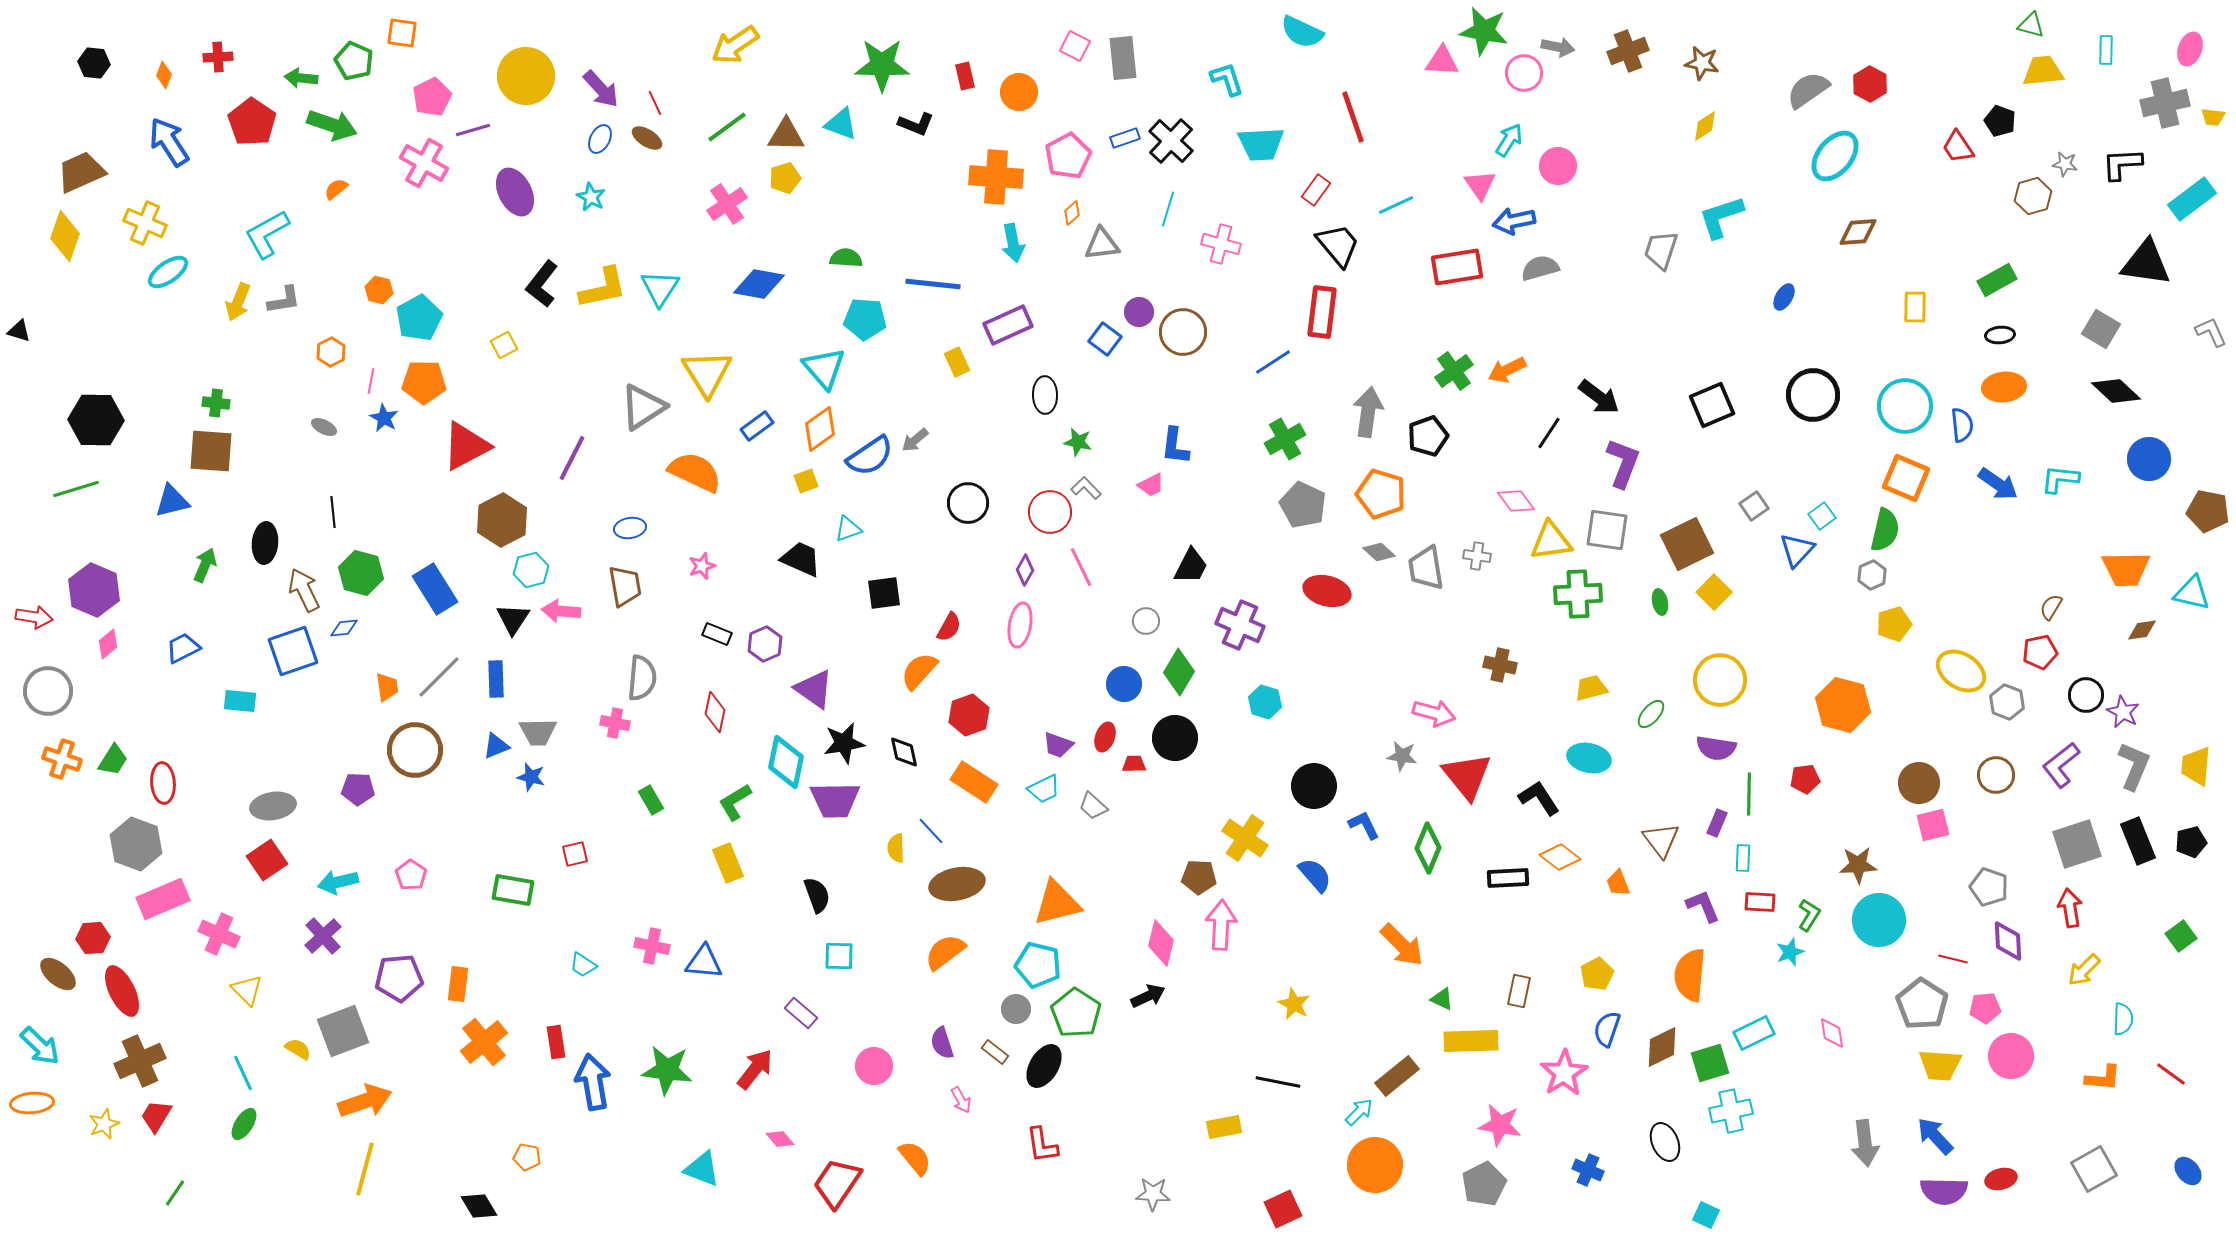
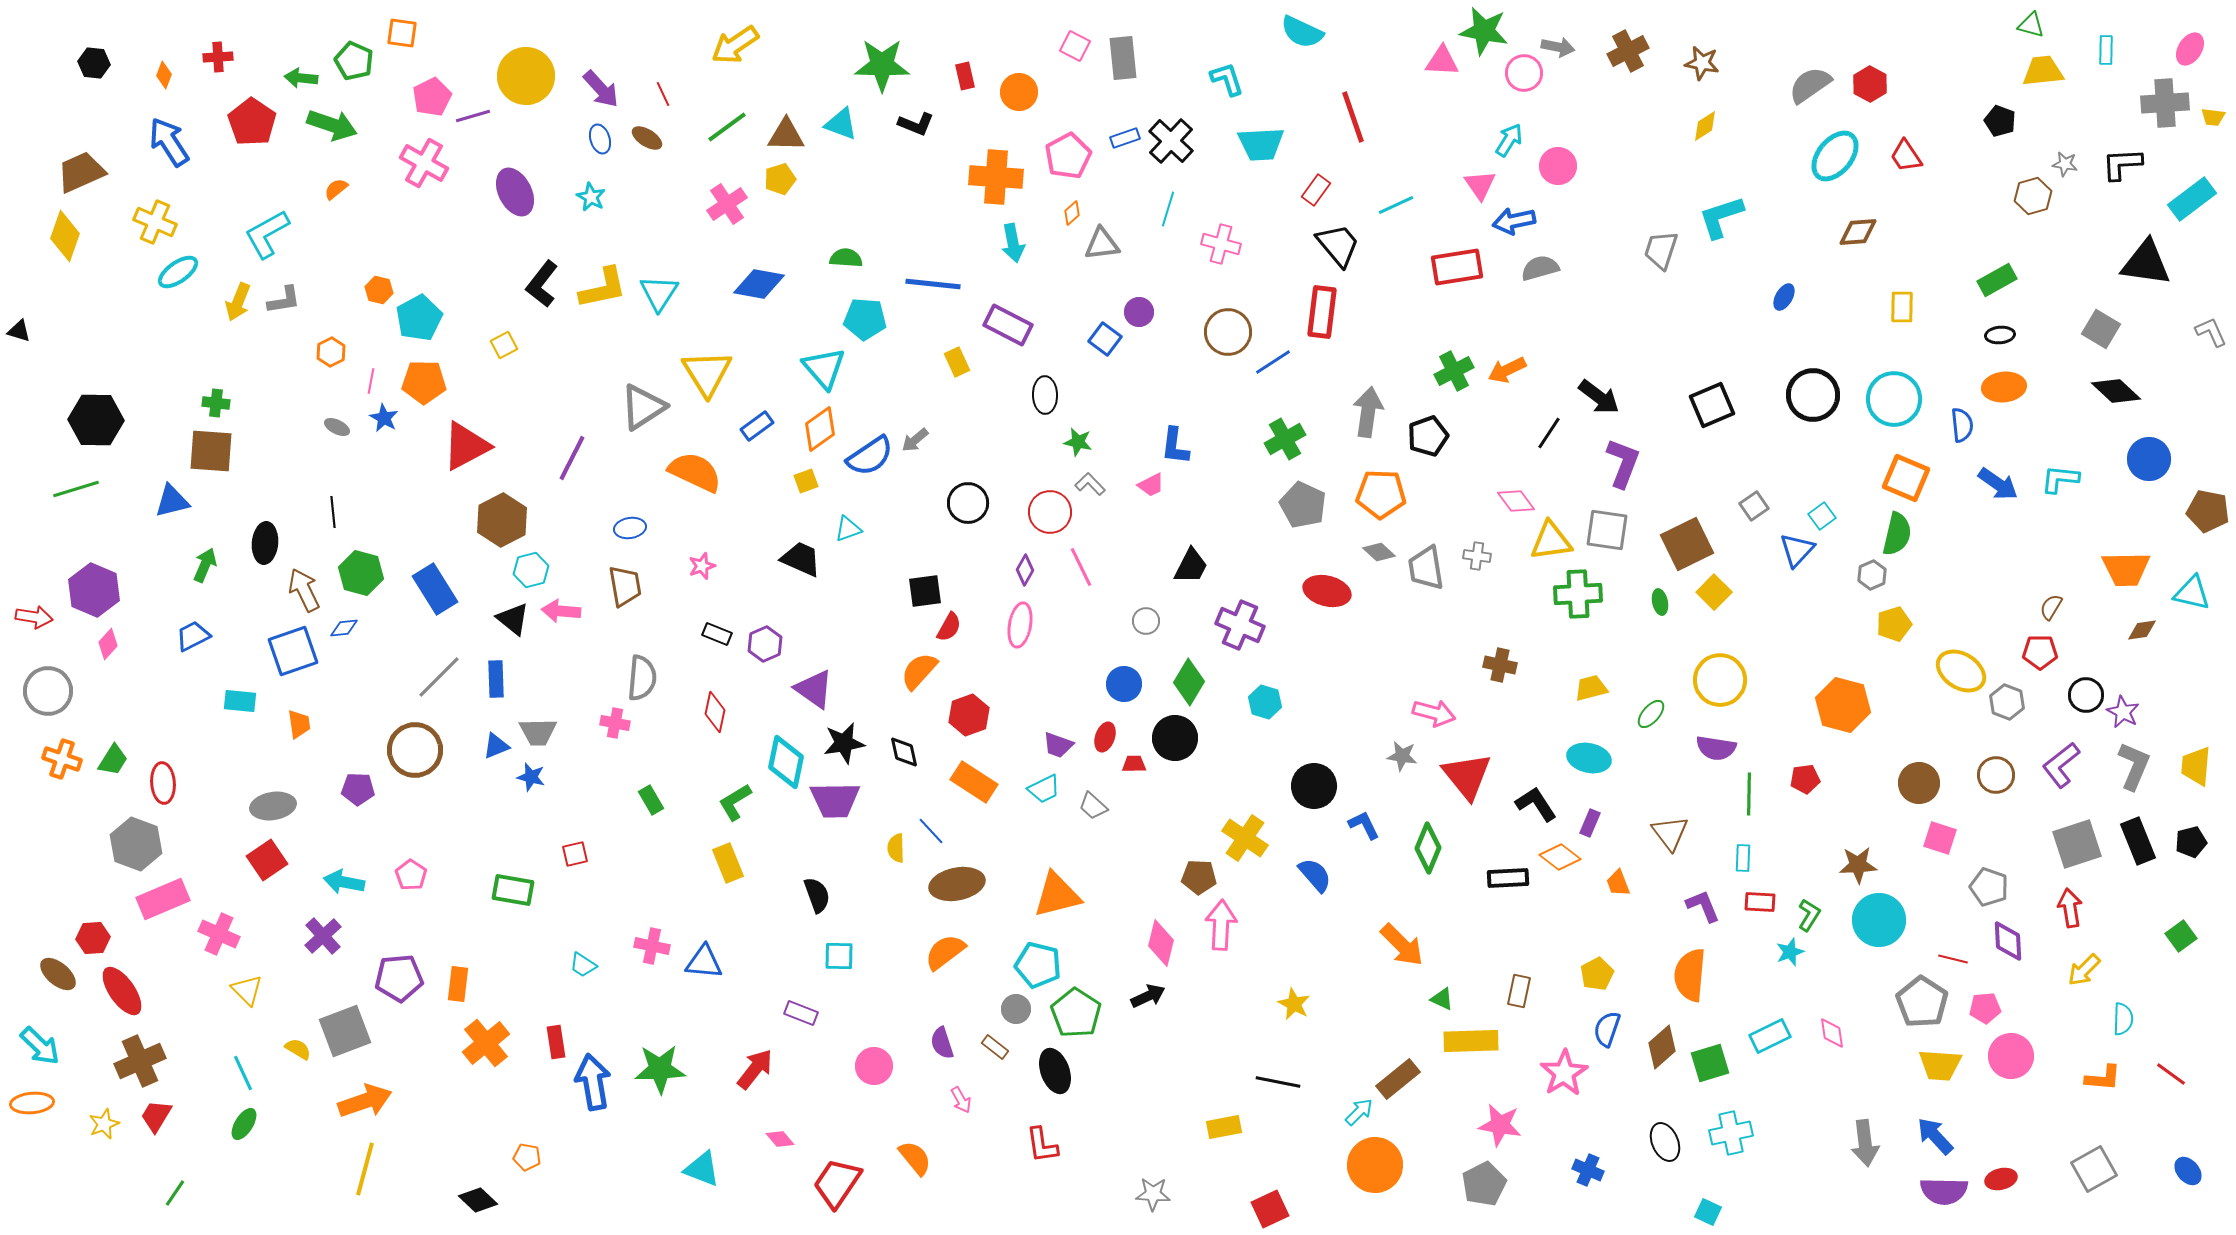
pink ellipse at (2190, 49): rotated 12 degrees clockwise
brown cross at (1628, 51): rotated 6 degrees counterclockwise
gray semicircle at (1808, 90): moved 2 px right, 5 px up
red line at (655, 103): moved 8 px right, 9 px up
gray cross at (2165, 103): rotated 9 degrees clockwise
purple line at (473, 130): moved 14 px up
blue ellipse at (600, 139): rotated 44 degrees counterclockwise
red trapezoid at (1958, 147): moved 52 px left, 9 px down
yellow pentagon at (785, 178): moved 5 px left, 1 px down
yellow cross at (145, 223): moved 10 px right, 1 px up
cyan ellipse at (168, 272): moved 10 px right
cyan triangle at (660, 288): moved 1 px left, 5 px down
yellow rectangle at (1915, 307): moved 13 px left
purple rectangle at (1008, 325): rotated 51 degrees clockwise
brown circle at (1183, 332): moved 45 px right
green cross at (1454, 371): rotated 9 degrees clockwise
cyan circle at (1905, 406): moved 11 px left, 7 px up
gray ellipse at (324, 427): moved 13 px right
gray L-shape at (1086, 488): moved 4 px right, 4 px up
orange pentagon at (1381, 494): rotated 15 degrees counterclockwise
green semicircle at (1885, 530): moved 12 px right, 4 px down
black square at (884, 593): moved 41 px right, 2 px up
black triangle at (513, 619): rotated 24 degrees counterclockwise
pink diamond at (108, 644): rotated 8 degrees counterclockwise
blue trapezoid at (183, 648): moved 10 px right, 12 px up
red pentagon at (2040, 652): rotated 12 degrees clockwise
green diamond at (1179, 672): moved 10 px right, 10 px down
orange trapezoid at (387, 687): moved 88 px left, 37 px down
black L-shape at (1539, 798): moved 3 px left, 6 px down
purple rectangle at (1717, 823): moved 127 px left
pink square at (1933, 825): moved 7 px right, 13 px down; rotated 32 degrees clockwise
brown triangle at (1661, 840): moved 9 px right, 7 px up
cyan arrow at (338, 882): moved 6 px right; rotated 24 degrees clockwise
orange triangle at (1057, 903): moved 8 px up
red ellipse at (122, 991): rotated 9 degrees counterclockwise
gray pentagon at (1922, 1004): moved 2 px up
purple rectangle at (801, 1013): rotated 20 degrees counterclockwise
gray square at (343, 1031): moved 2 px right
cyan rectangle at (1754, 1033): moved 16 px right, 3 px down
orange cross at (484, 1042): moved 2 px right, 1 px down
brown diamond at (1662, 1047): rotated 15 degrees counterclockwise
brown rectangle at (995, 1052): moved 5 px up
black ellipse at (1044, 1066): moved 11 px right, 5 px down; rotated 51 degrees counterclockwise
green star at (667, 1070): moved 7 px left, 1 px up; rotated 9 degrees counterclockwise
brown rectangle at (1397, 1076): moved 1 px right, 3 px down
cyan cross at (1731, 1111): moved 22 px down
black diamond at (479, 1206): moved 1 px left, 6 px up; rotated 15 degrees counterclockwise
red square at (1283, 1209): moved 13 px left
cyan square at (1706, 1215): moved 2 px right, 3 px up
